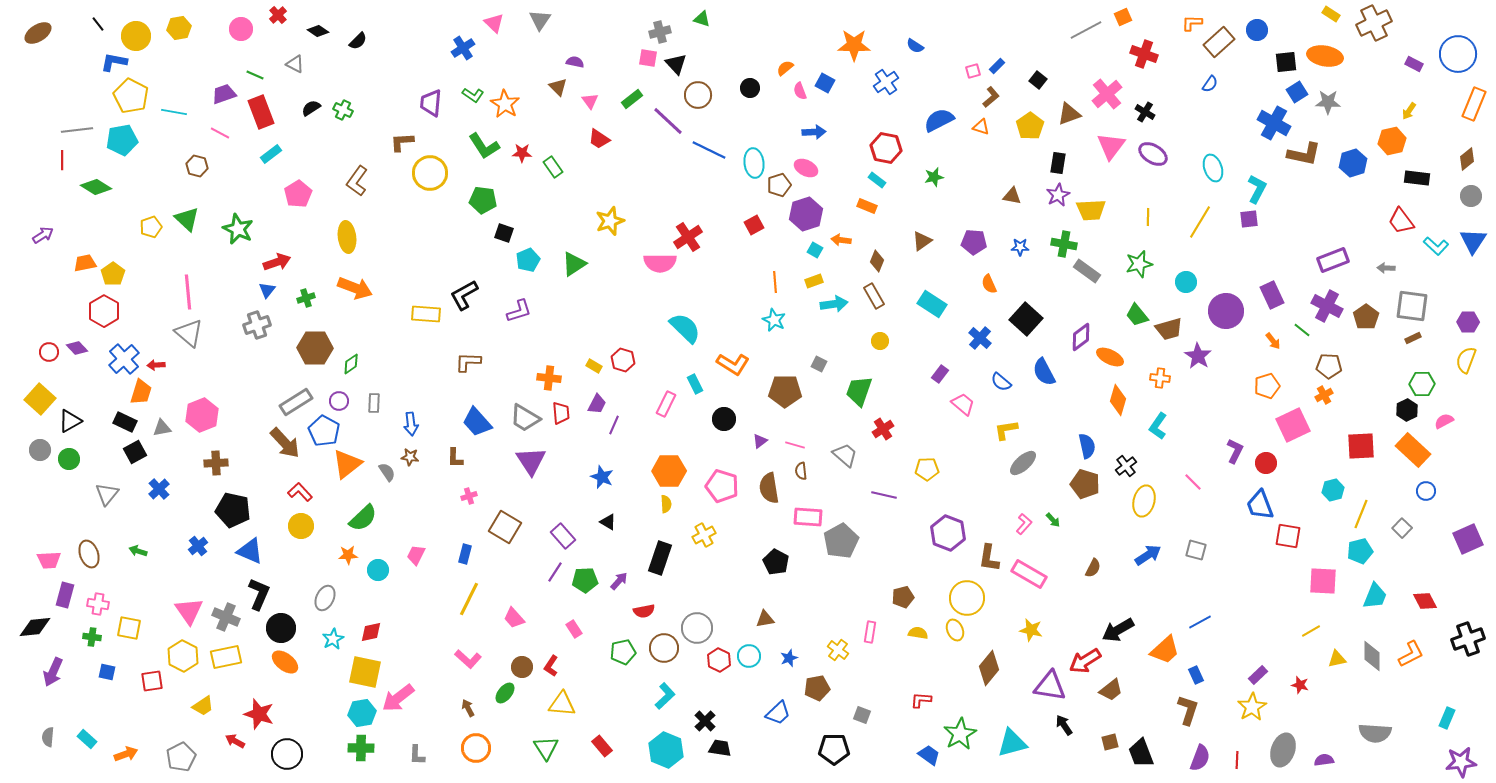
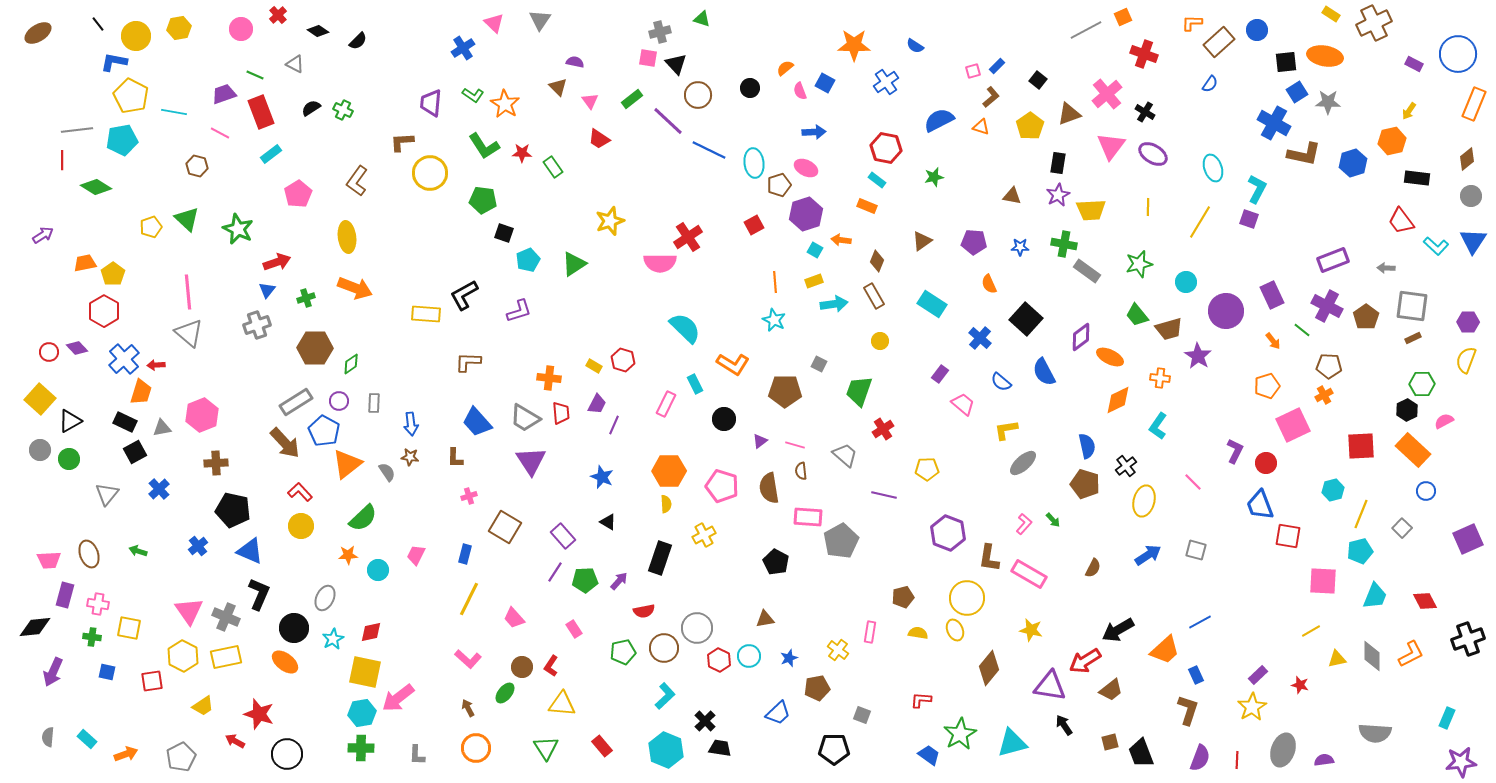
yellow line at (1148, 217): moved 10 px up
purple square at (1249, 219): rotated 24 degrees clockwise
orange diamond at (1118, 400): rotated 48 degrees clockwise
black circle at (281, 628): moved 13 px right
